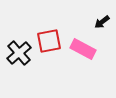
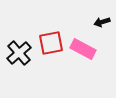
black arrow: rotated 21 degrees clockwise
red square: moved 2 px right, 2 px down
